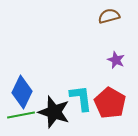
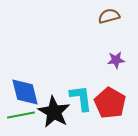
purple star: rotated 30 degrees counterclockwise
blue diamond: moved 3 px right; rotated 40 degrees counterclockwise
black star: rotated 12 degrees clockwise
